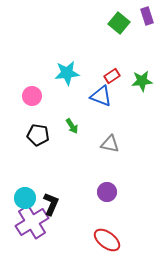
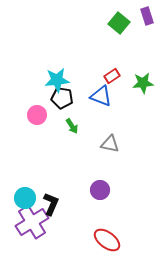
cyan star: moved 10 px left, 7 px down
green star: moved 1 px right, 2 px down
pink circle: moved 5 px right, 19 px down
black pentagon: moved 24 px right, 37 px up
purple circle: moved 7 px left, 2 px up
